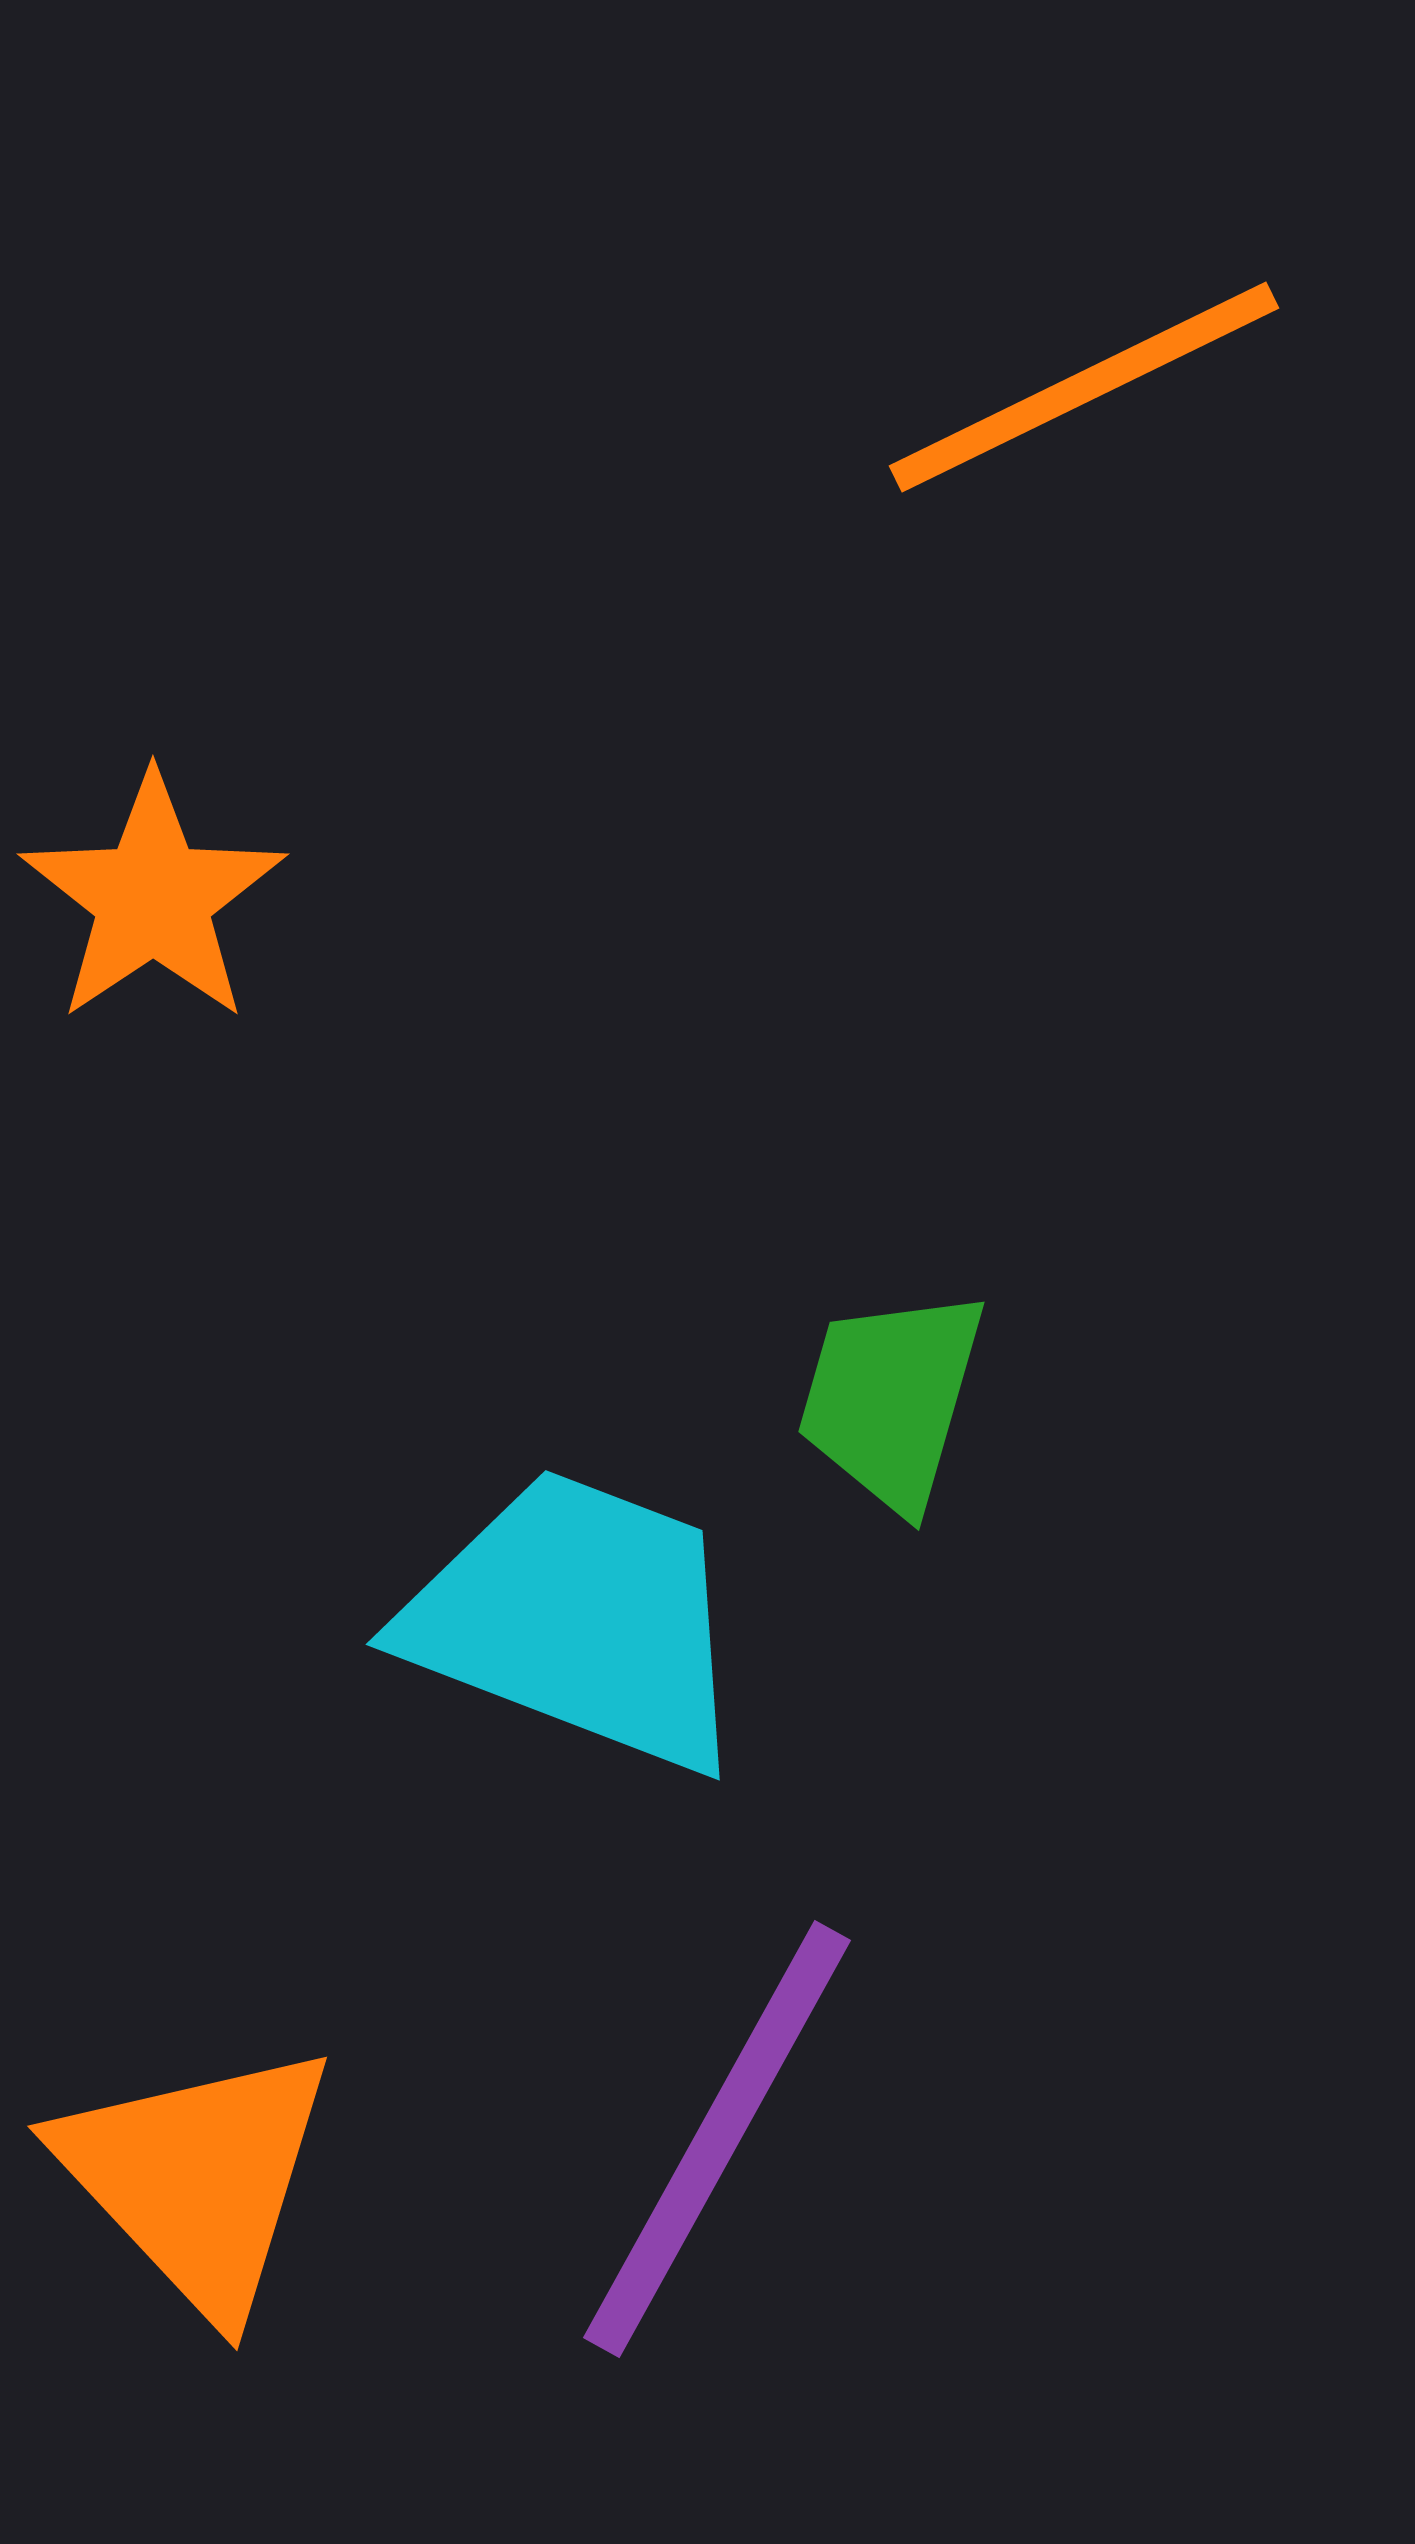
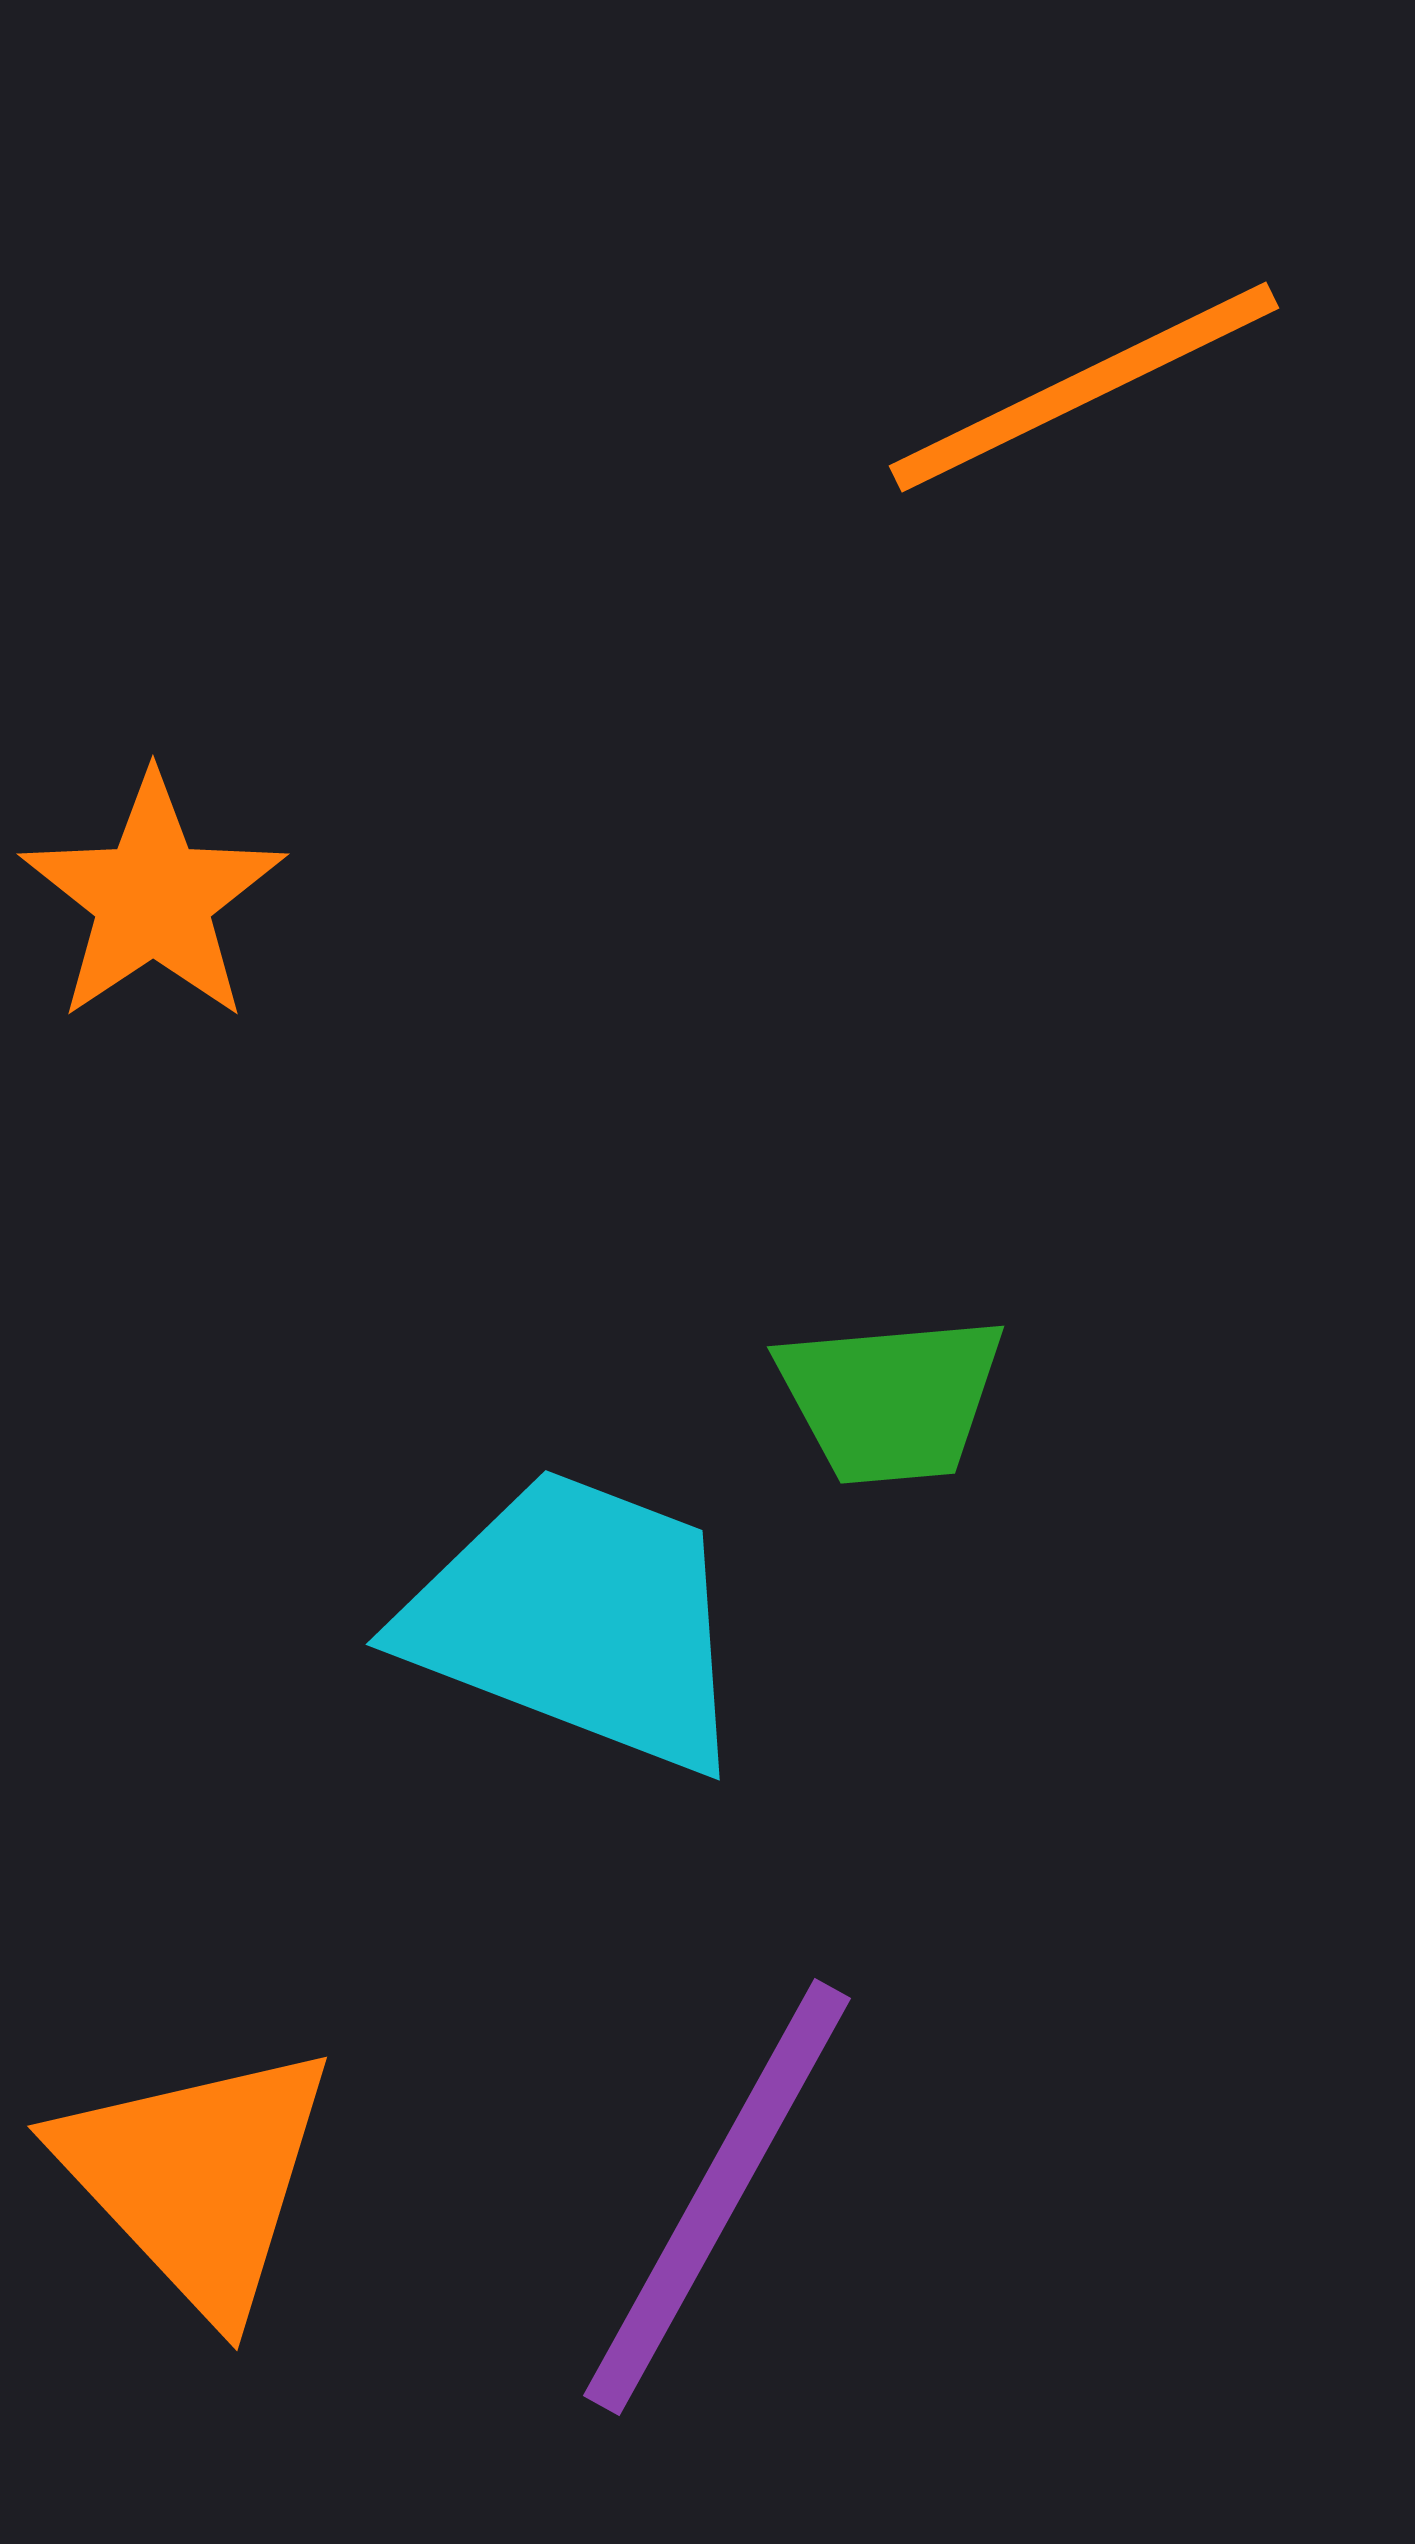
green trapezoid: rotated 111 degrees counterclockwise
purple line: moved 58 px down
